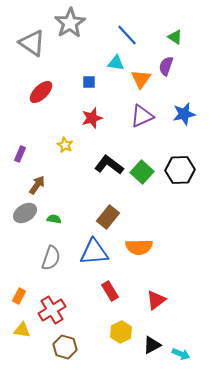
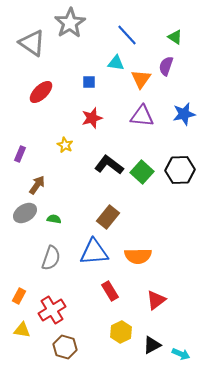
purple triangle: rotated 30 degrees clockwise
orange semicircle: moved 1 px left, 9 px down
